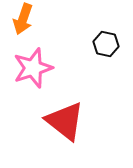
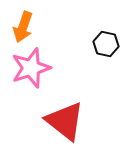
orange arrow: moved 8 px down
pink star: moved 2 px left
